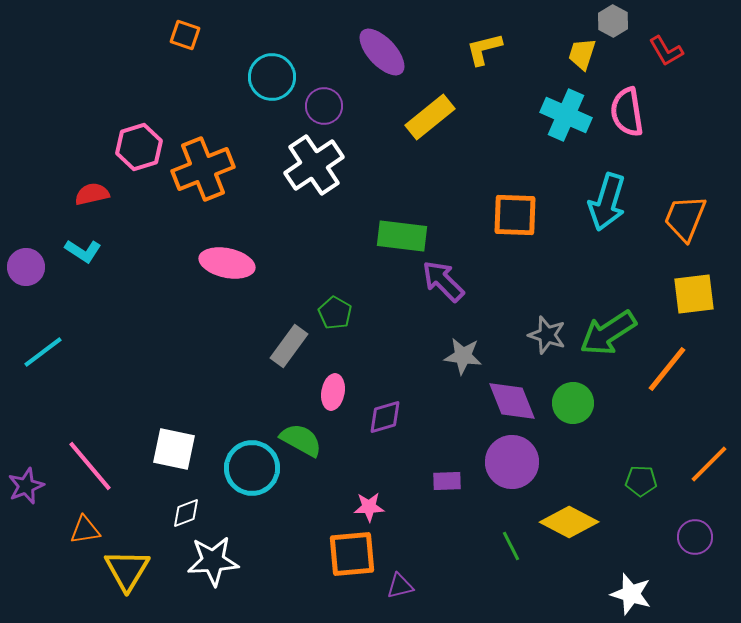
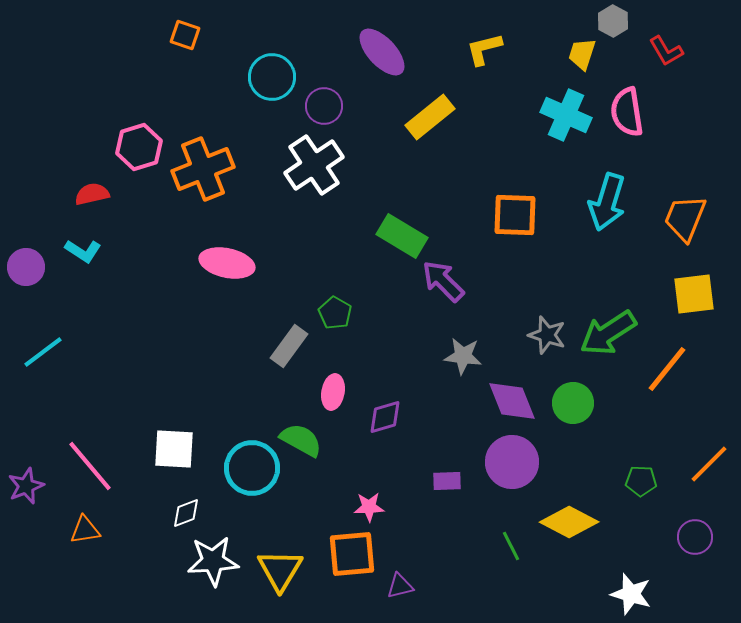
green rectangle at (402, 236): rotated 24 degrees clockwise
white square at (174, 449): rotated 9 degrees counterclockwise
yellow triangle at (127, 570): moved 153 px right
